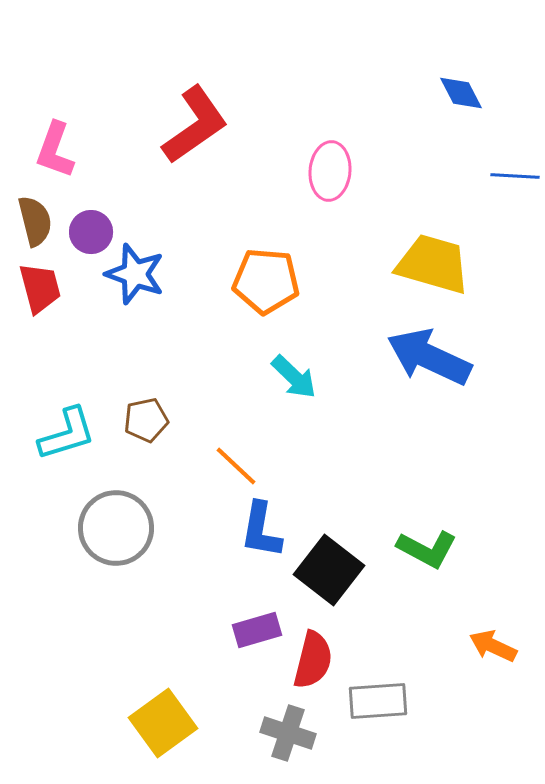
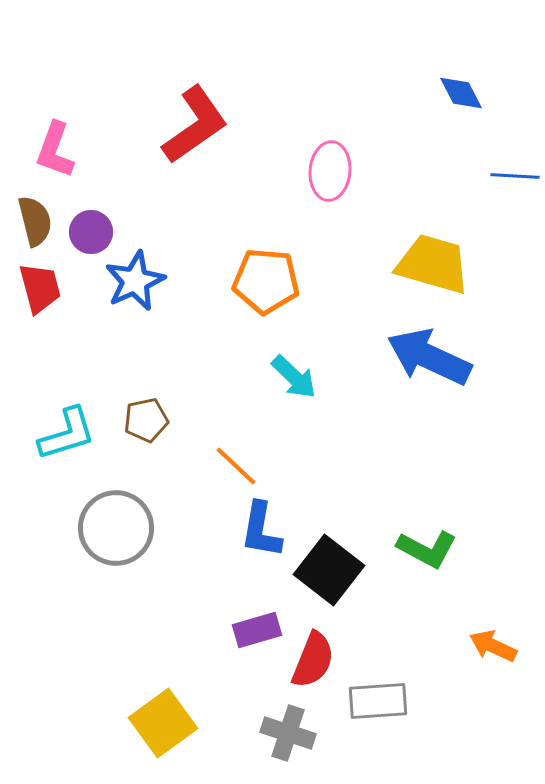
blue star: moved 7 px down; rotated 28 degrees clockwise
red semicircle: rotated 8 degrees clockwise
